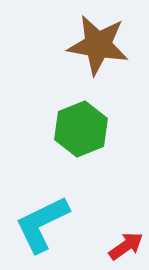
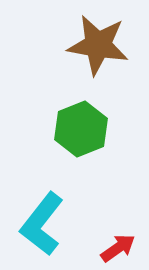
cyan L-shape: rotated 26 degrees counterclockwise
red arrow: moved 8 px left, 2 px down
